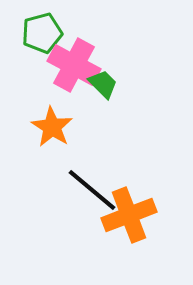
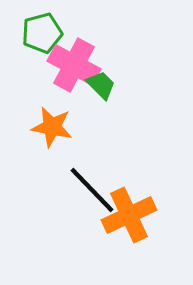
green trapezoid: moved 2 px left, 1 px down
orange star: rotated 21 degrees counterclockwise
black line: rotated 6 degrees clockwise
orange cross: rotated 4 degrees counterclockwise
